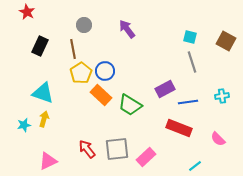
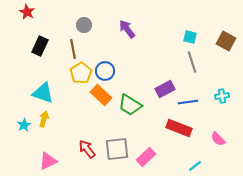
cyan star: rotated 16 degrees counterclockwise
